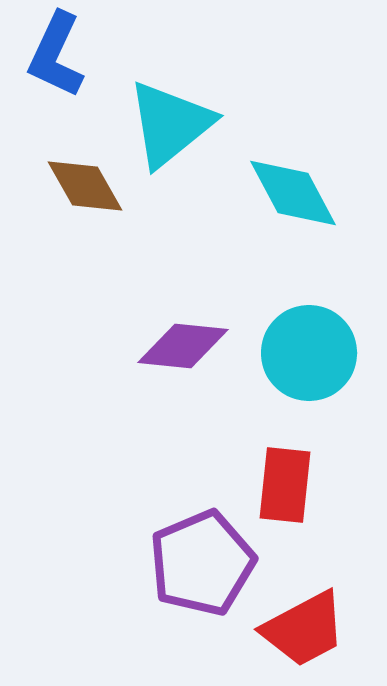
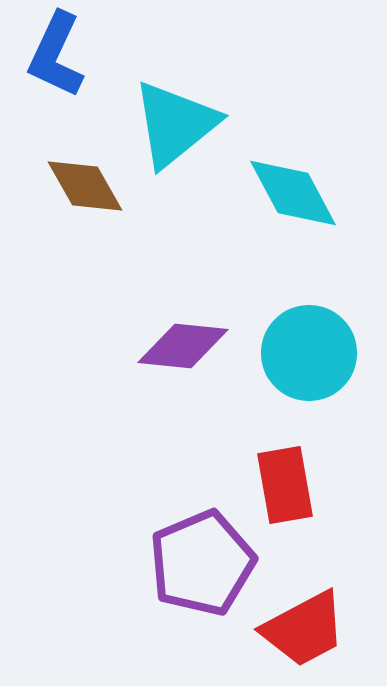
cyan triangle: moved 5 px right
red rectangle: rotated 16 degrees counterclockwise
